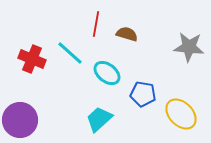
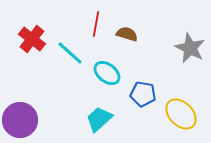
gray star: moved 1 px right, 1 px down; rotated 20 degrees clockwise
red cross: moved 20 px up; rotated 16 degrees clockwise
